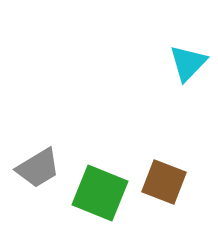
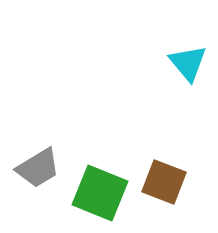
cyan triangle: rotated 24 degrees counterclockwise
